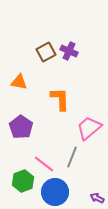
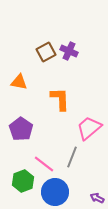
purple pentagon: moved 2 px down
